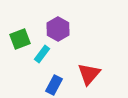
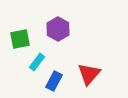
green square: rotated 10 degrees clockwise
cyan rectangle: moved 5 px left, 8 px down
blue rectangle: moved 4 px up
